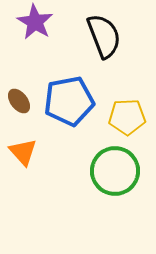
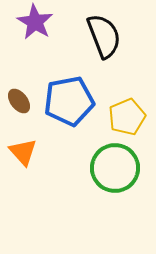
yellow pentagon: rotated 21 degrees counterclockwise
green circle: moved 3 px up
